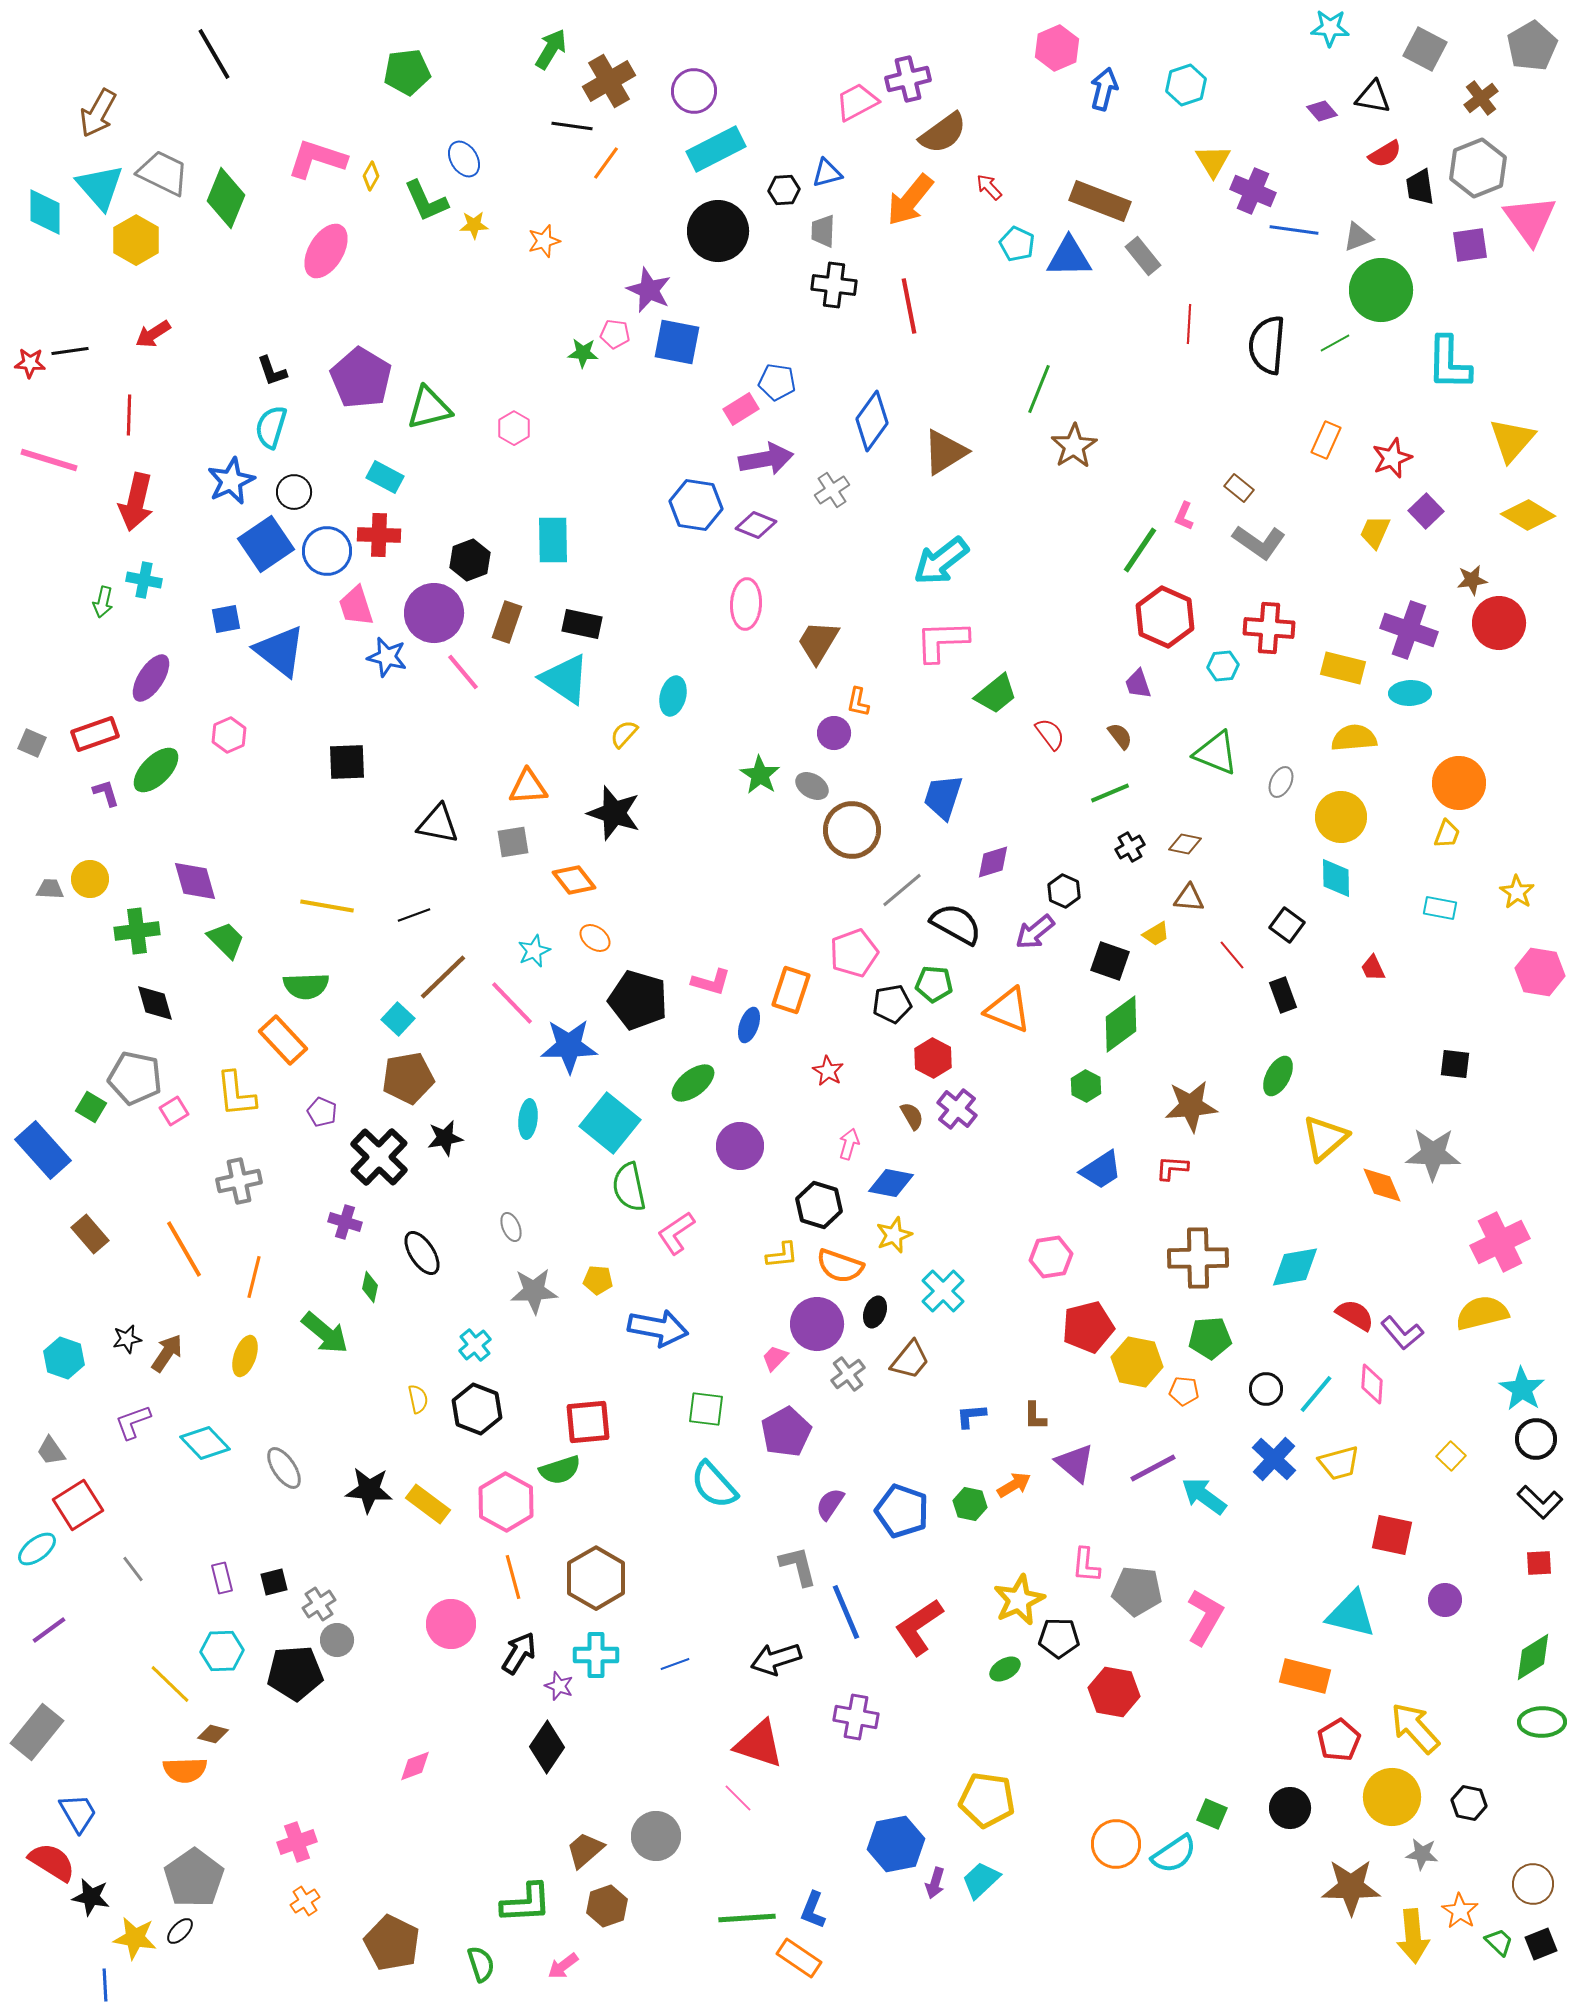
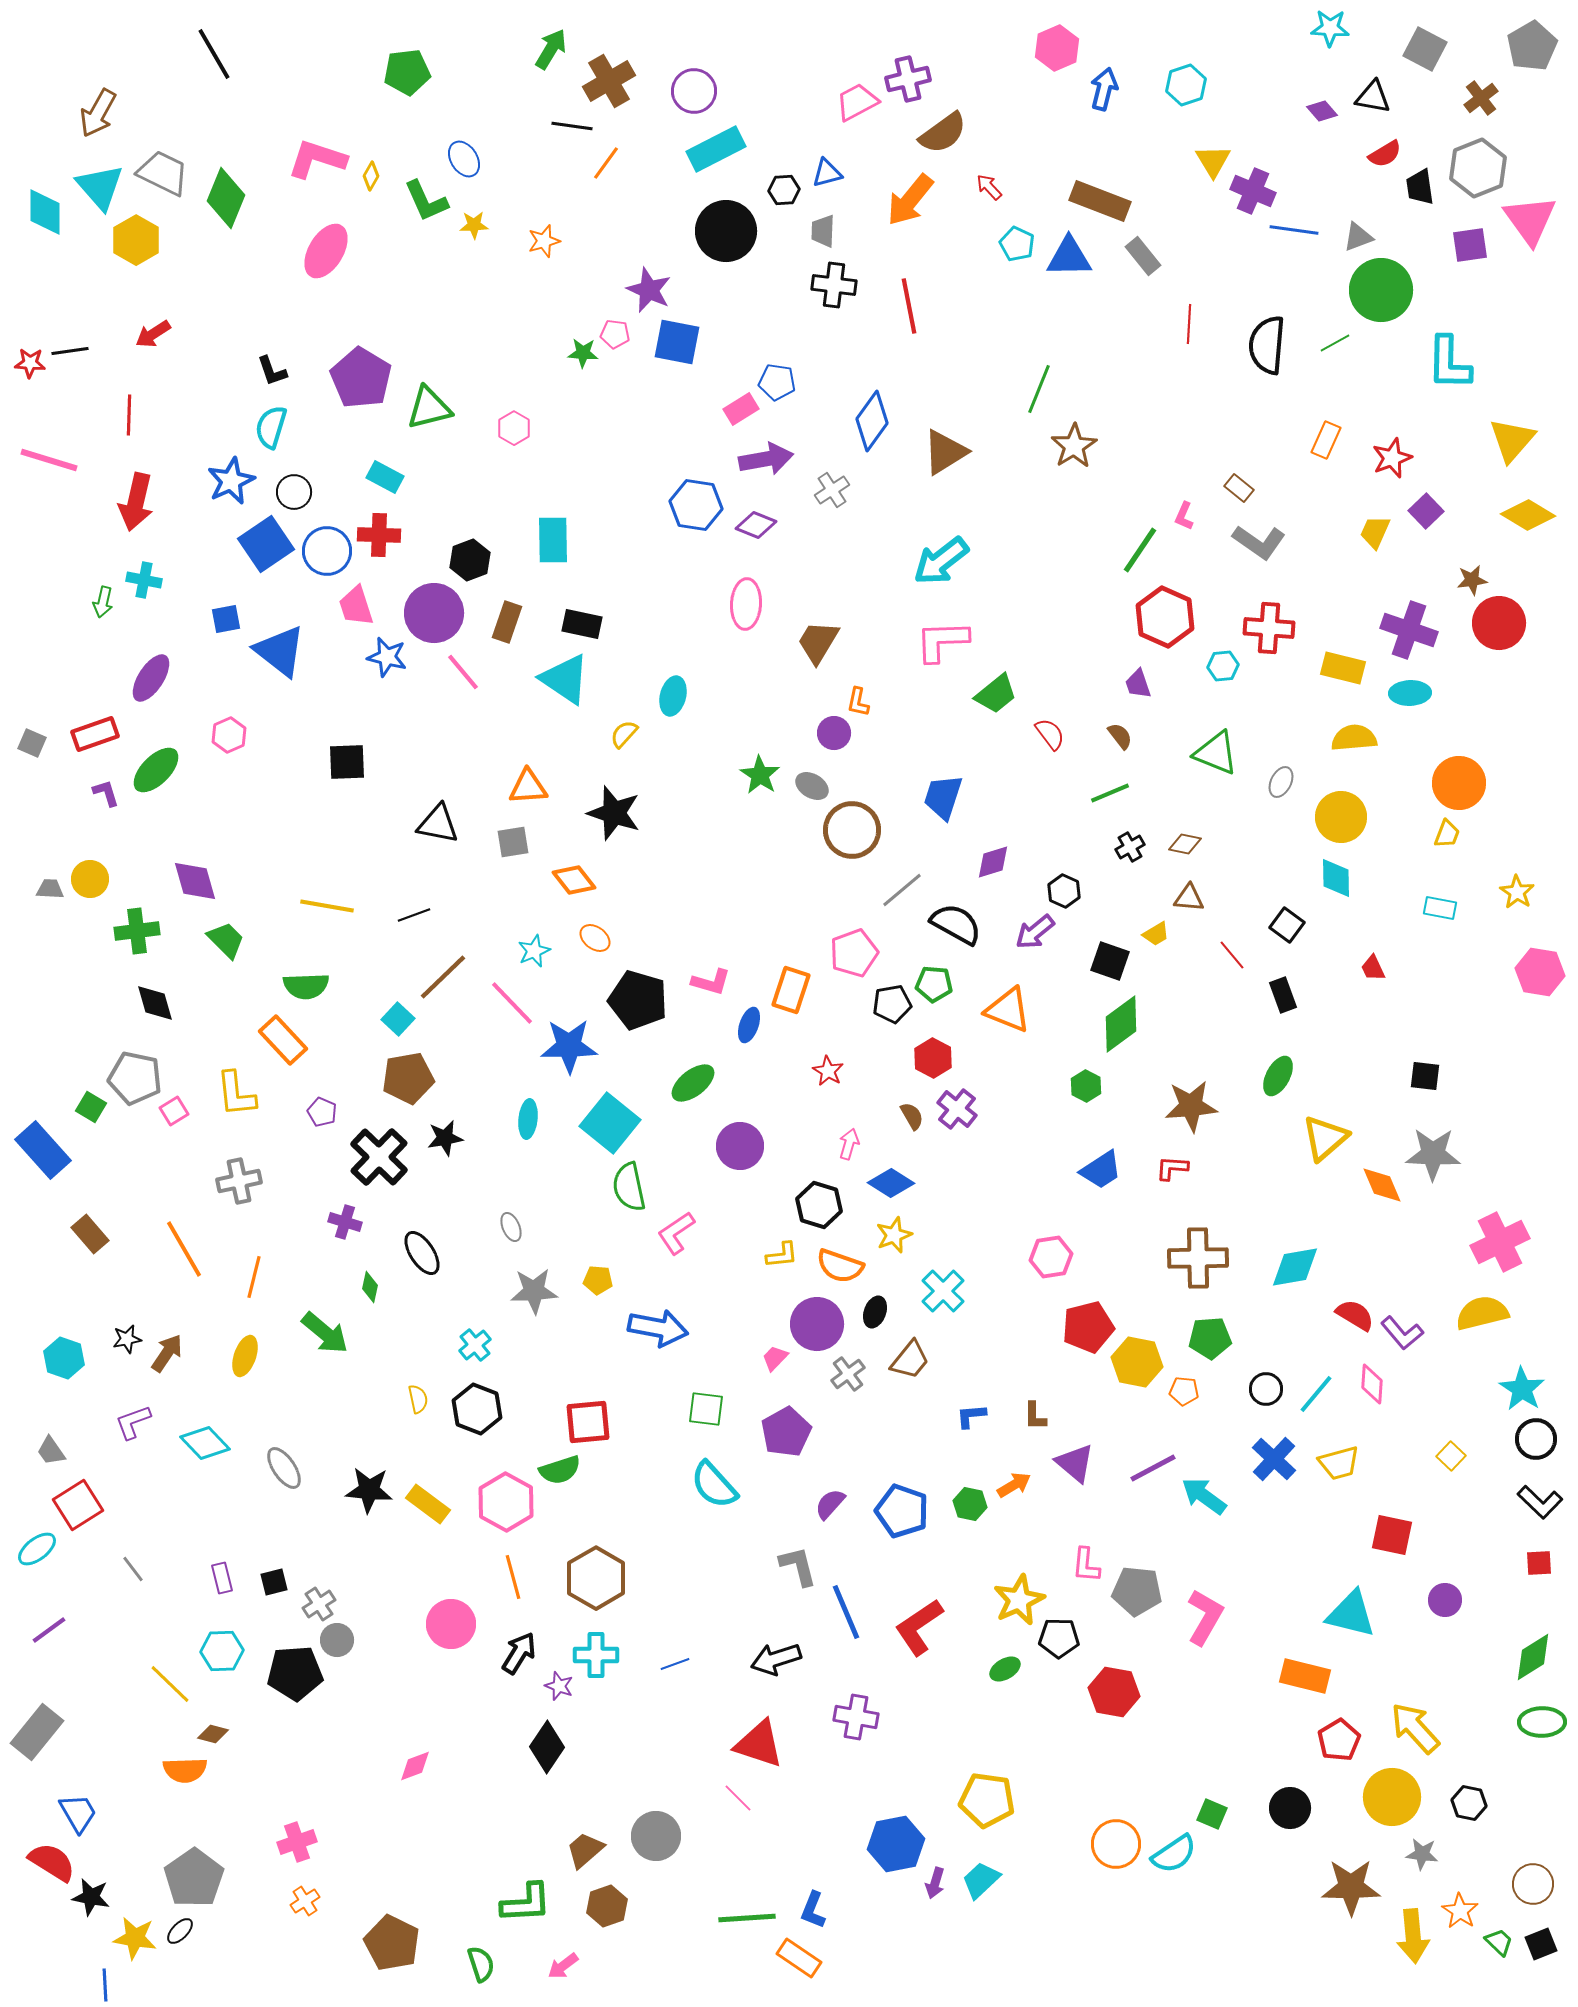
black circle at (718, 231): moved 8 px right
black square at (1455, 1064): moved 30 px left, 12 px down
blue diamond at (891, 1183): rotated 21 degrees clockwise
purple semicircle at (830, 1504): rotated 8 degrees clockwise
